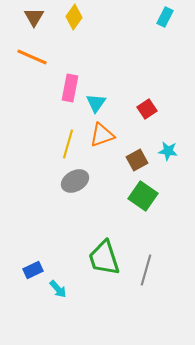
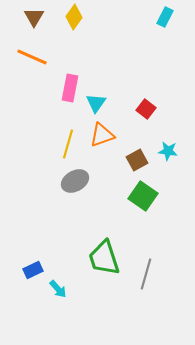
red square: moved 1 px left; rotated 18 degrees counterclockwise
gray line: moved 4 px down
